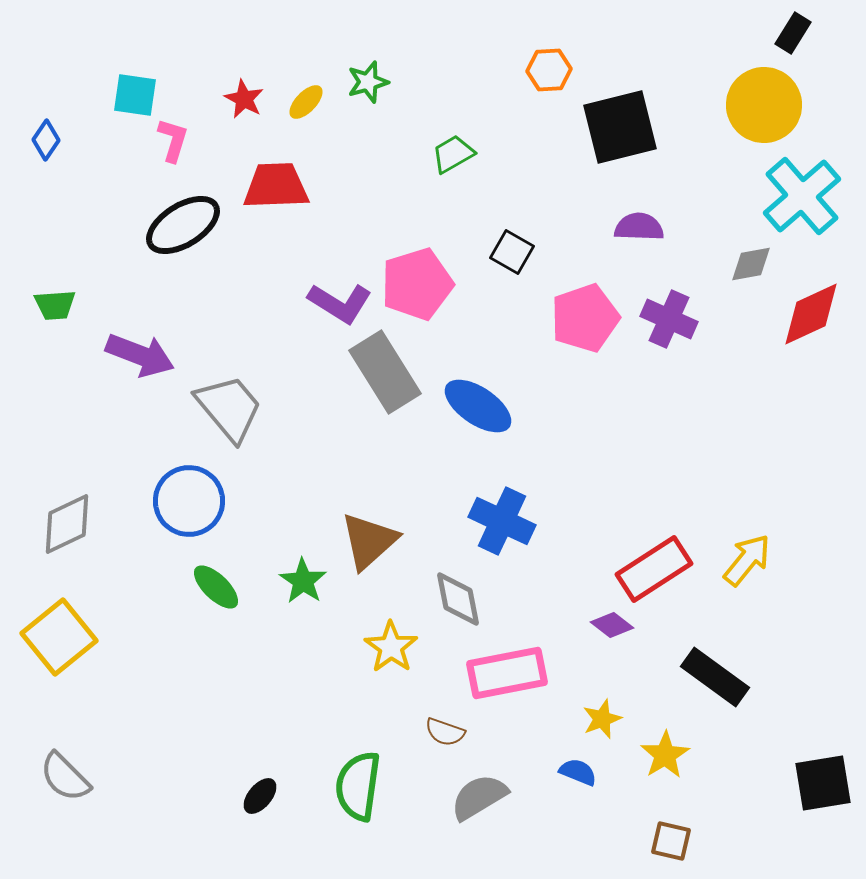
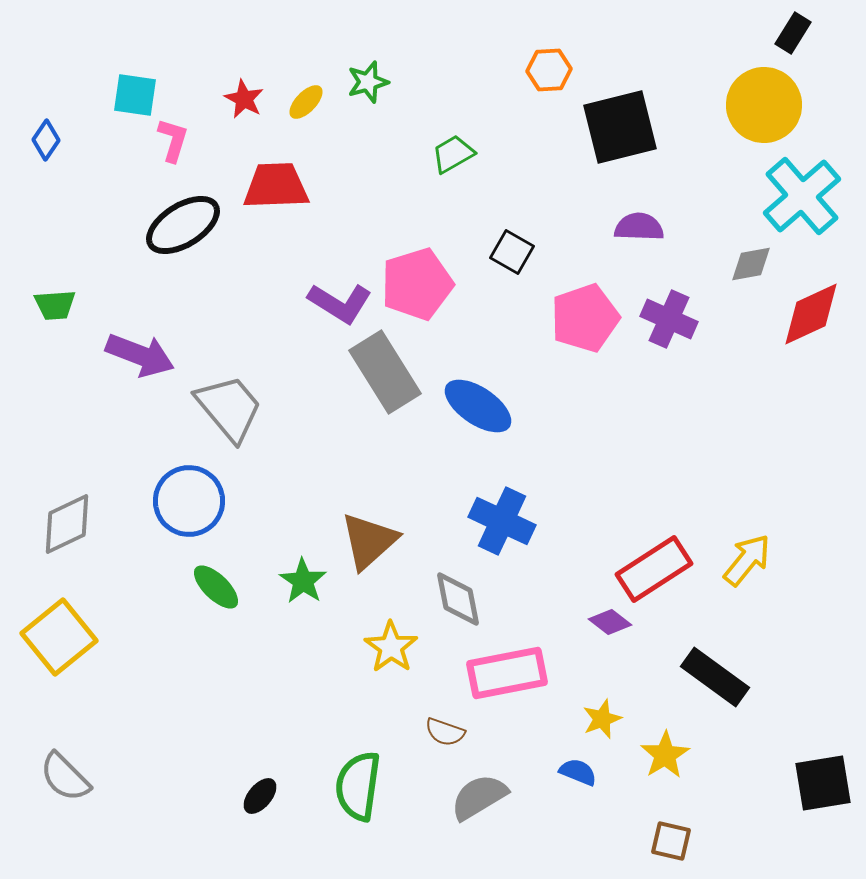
purple diamond at (612, 625): moved 2 px left, 3 px up
